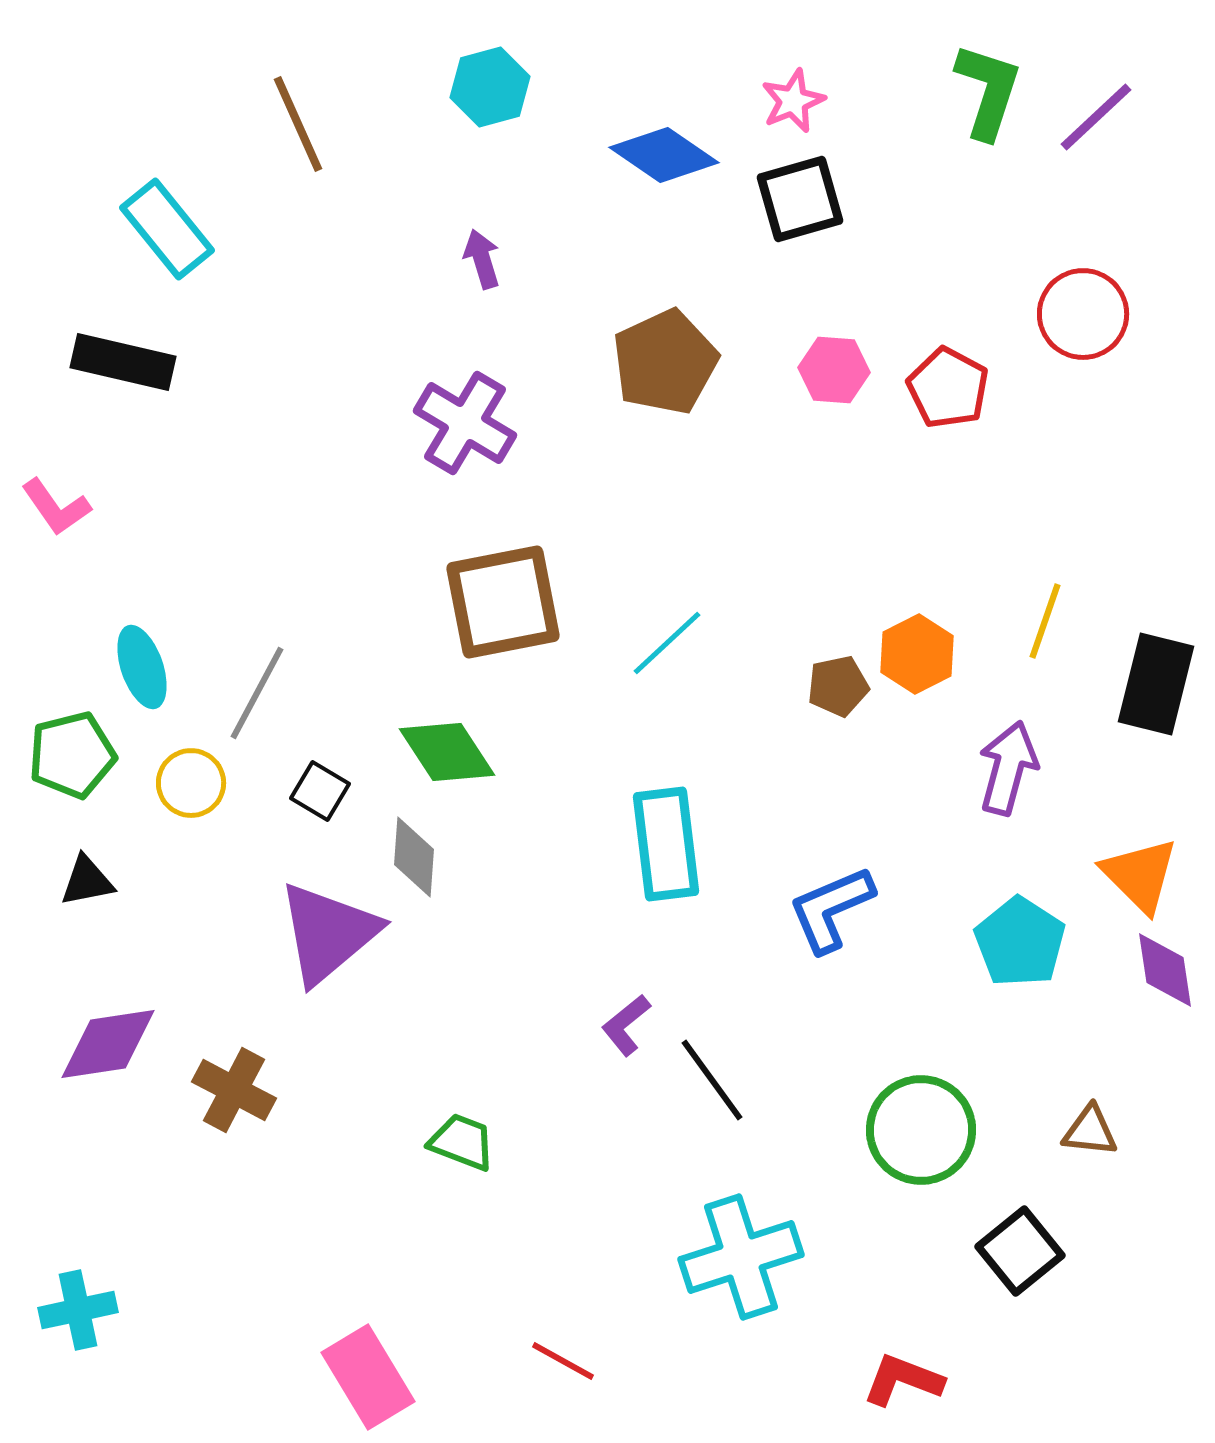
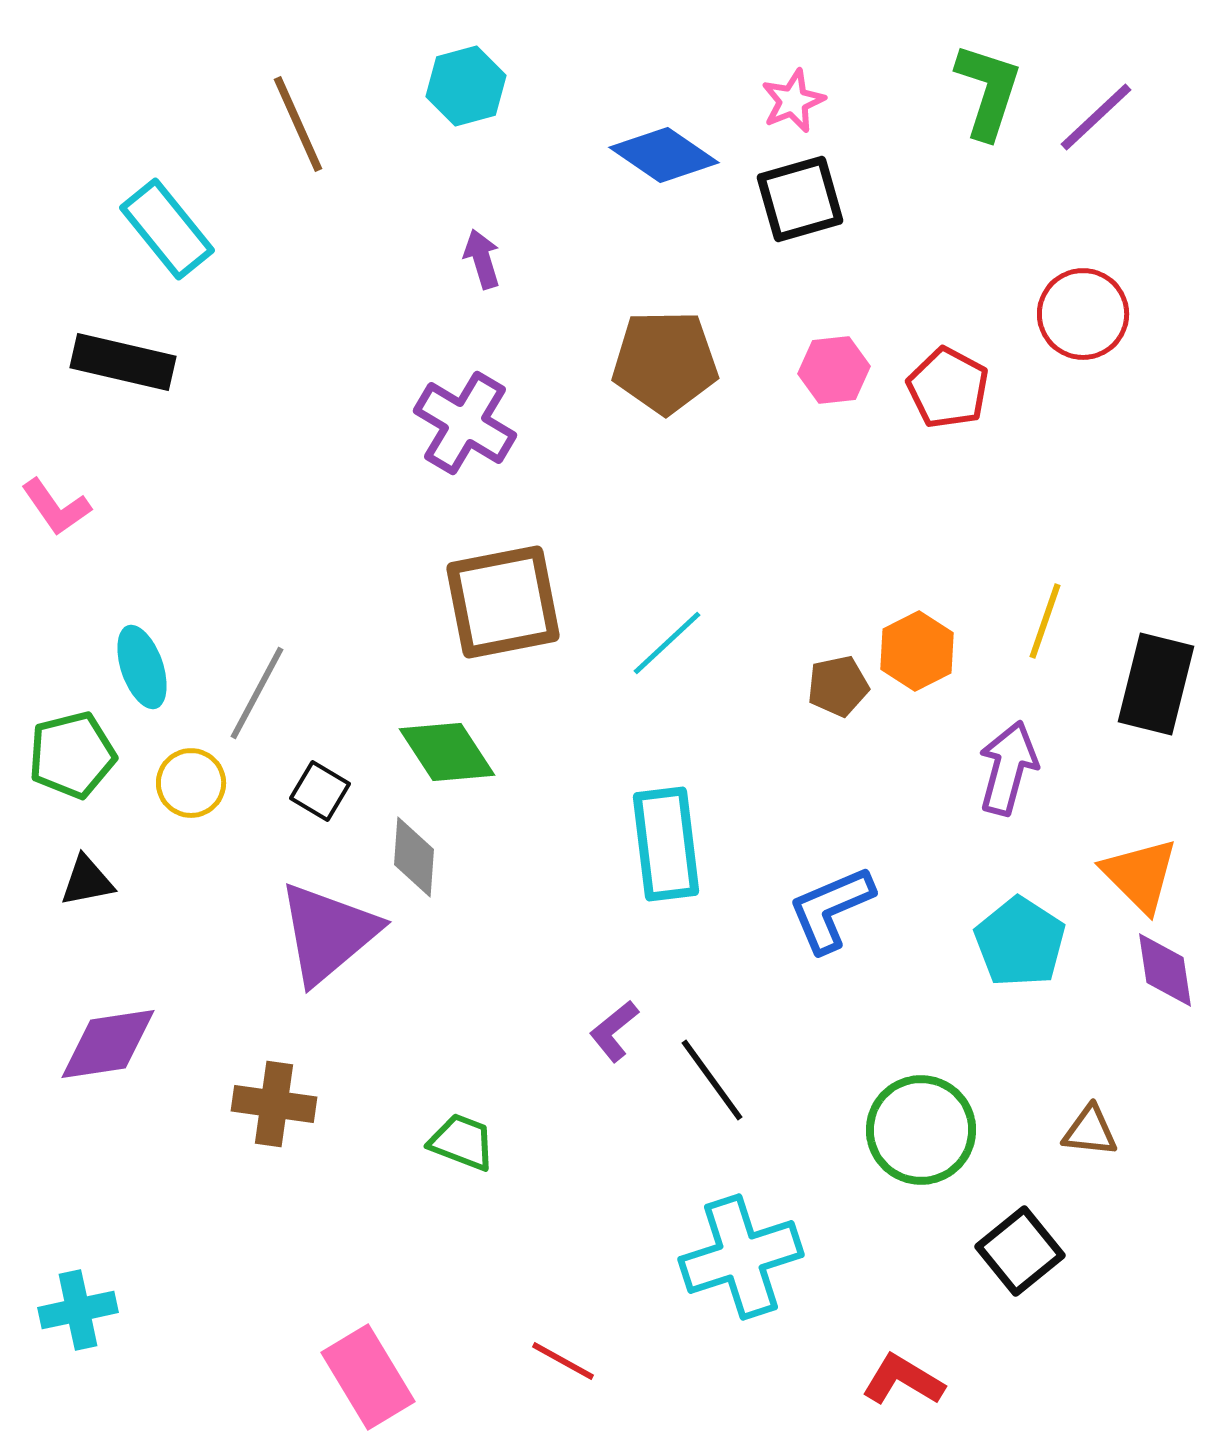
cyan hexagon at (490, 87): moved 24 px left, 1 px up
brown pentagon at (665, 362): rotated 24 degrees clockwise
pink hexagon at (834, 370): rotated 10 degrees counterclockwise
orange hexagon at (917, 654): moved 3 px up
purple L-shape at (626, 1025): moved 12 px left, 6 px down
brown cross at (234, 1090): moved 40 px right, 14 px down; rotated 20 degrees counterclockwise
red L-shape at (903, 1380): rotated 10 degrees clockwise
